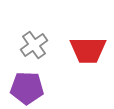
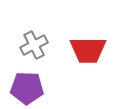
gray cross: rotated 8 degrees clockwise
